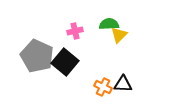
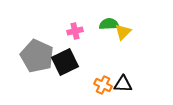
yellow triangle: moved 4 px right, 3 px up
black square: rotated 24 degrees clockwise
orange cross: moved 2 px up
